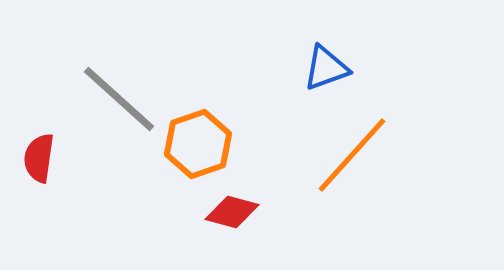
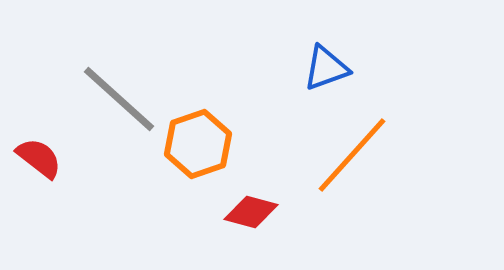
red semicircle: rotated 120 degrees clockwise
red diamond: moved 19 px right
